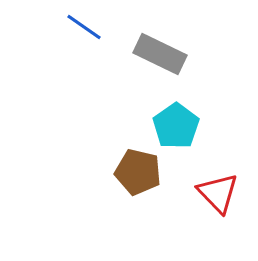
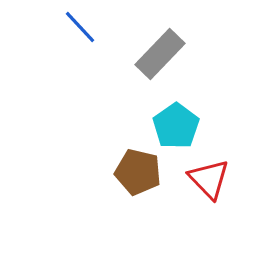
blue line: moved 4 px left; rotated 12 degrees clockwise
gray rectangle: rotated 72 degrees counterclockwise
red triangle: moved 9 px left, 14 px up
